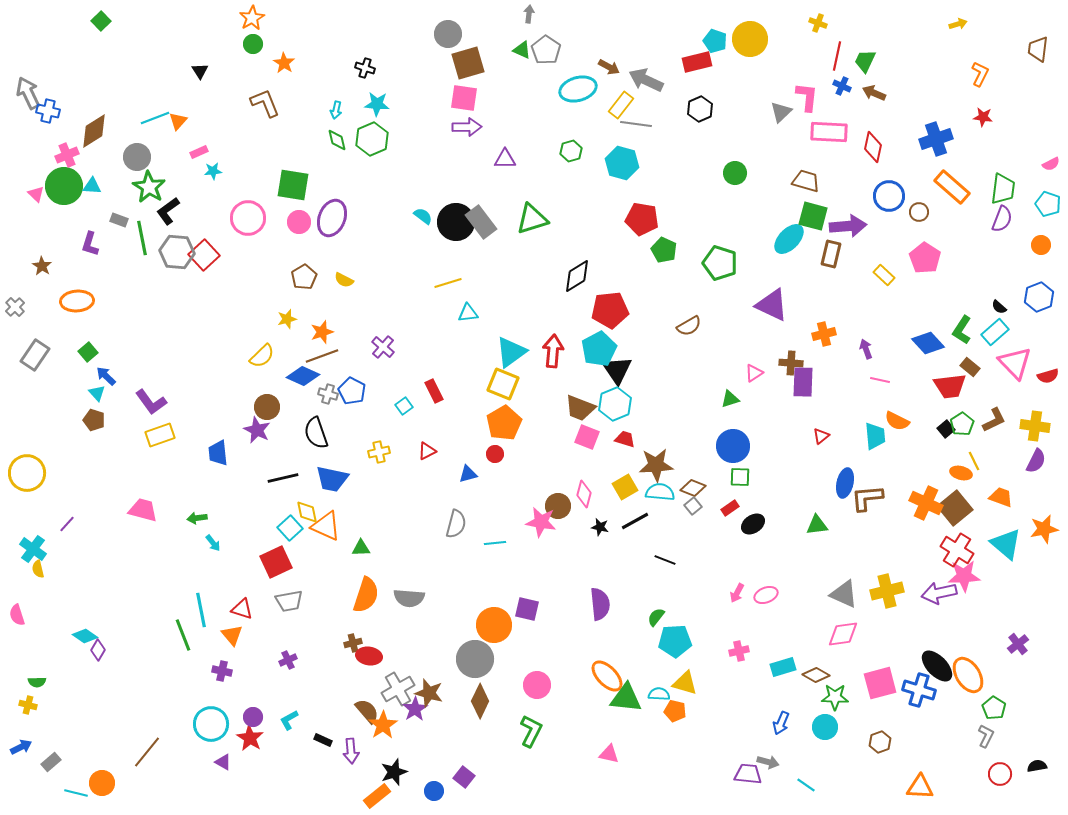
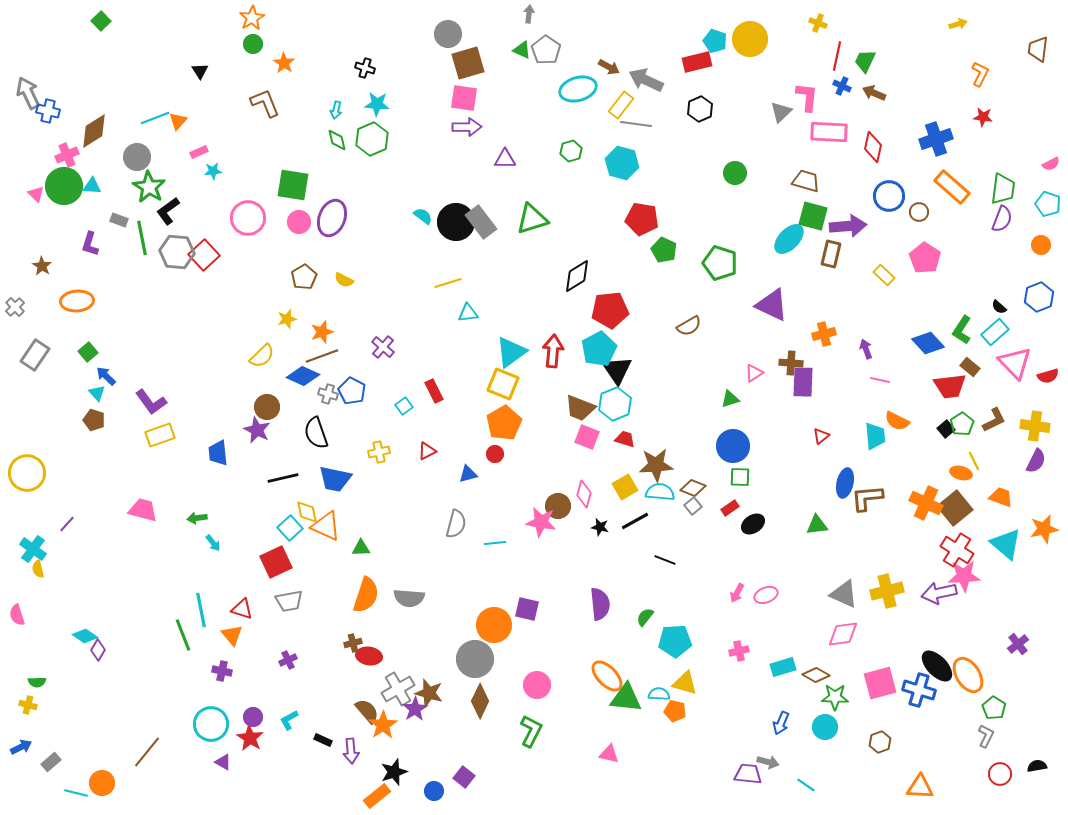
blue trapezoid at (332, 479): moved 3 px right
green semicircle at (656, 617): moved 11 px left
